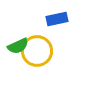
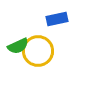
yellow circle: moved 1 px right
